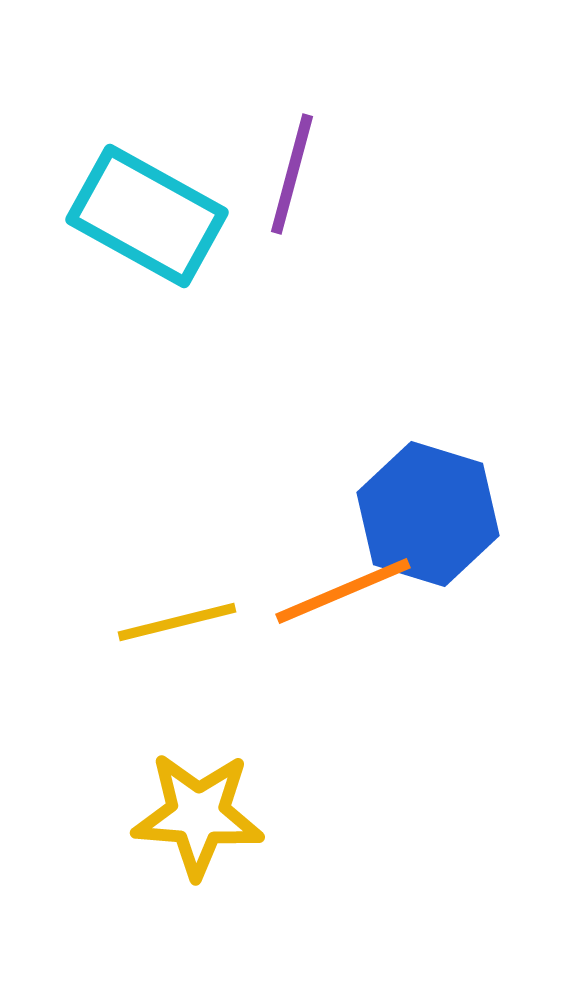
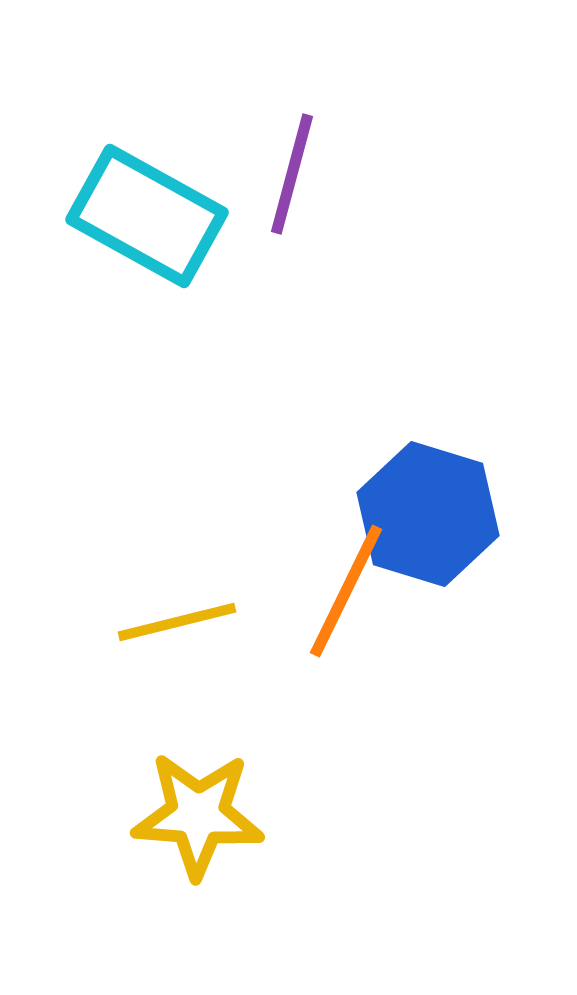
orange line: moved 3 px right; rotated 41 degrees counterclockwise
